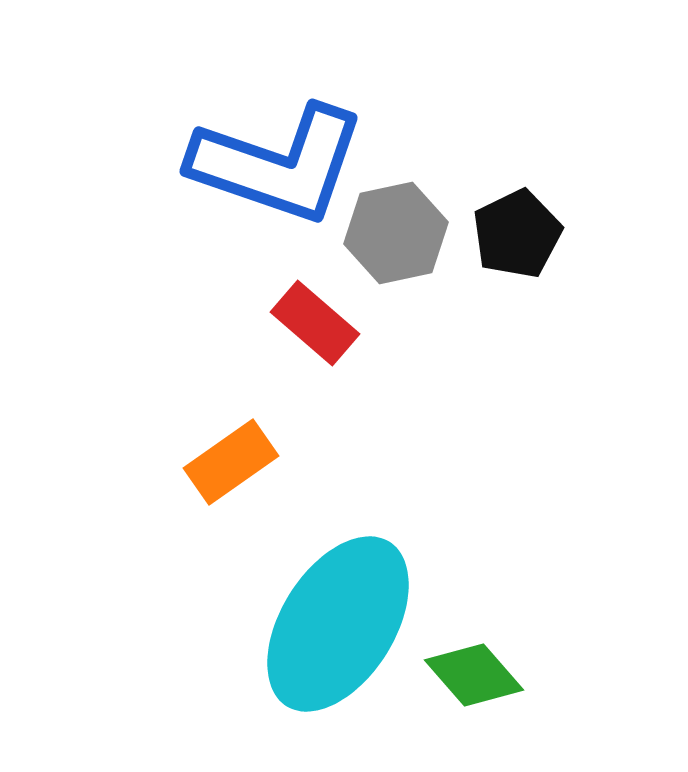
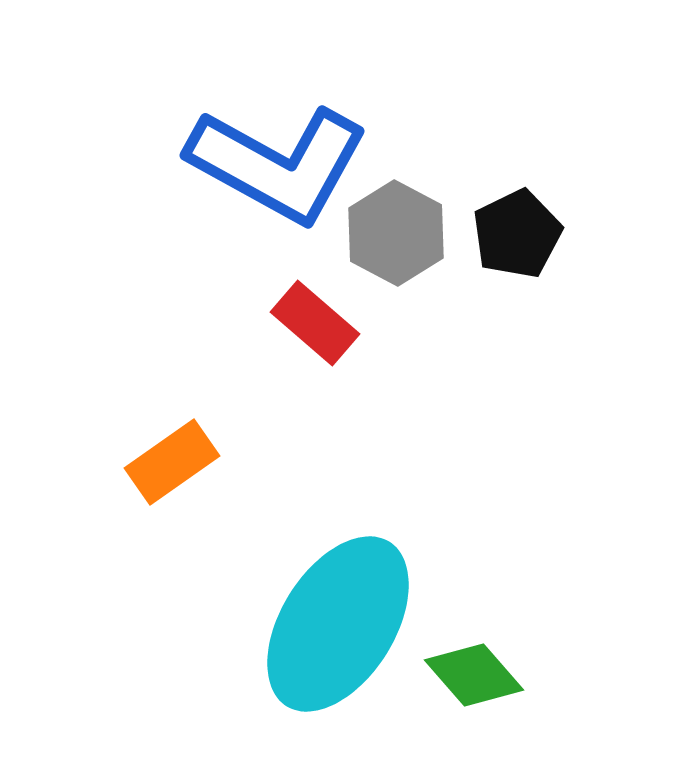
blue L-shape: rotated 10 degrees clockwise
gray hexagon: rotated 20 degrees counterclockwise
orange rectangle: moved 59 px left
